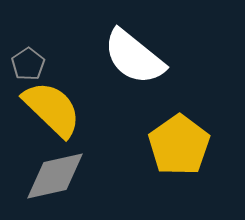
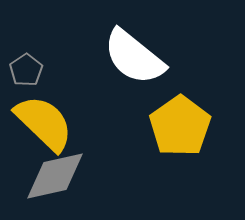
gray pentagon: moved 2 px left, 6 px down
yellow semicircle: moved 8 px left, 14 px down
yellow pentagon: moved 1 px right, 19 px up
